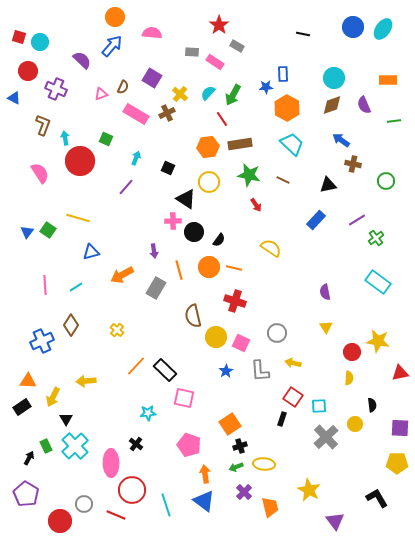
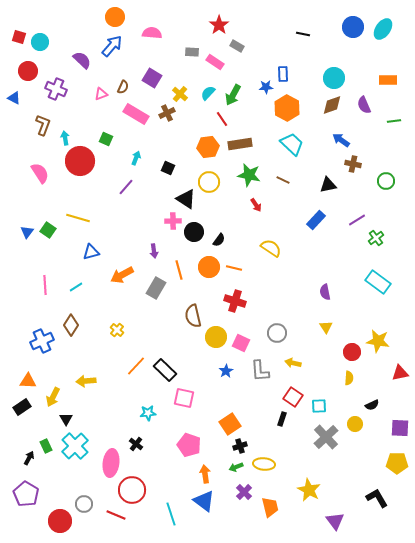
black semicircle at (372, 405): rotated 72 degrees clockwise
pink ellipse at (111, 463): rotated 8 degrees clockwise
cyan line at (166, 505): moved 5 px right, 9 px down
